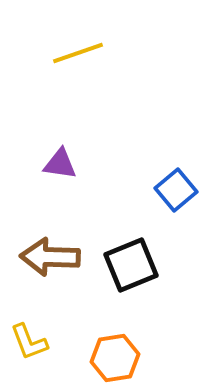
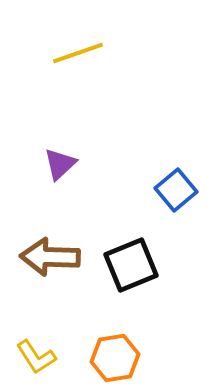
purple triangle: rotated 51 degrees counterclockwise
yellow L-shape: moved 7 px right, 15 px down; rotated 12 degrees counterclockwise
